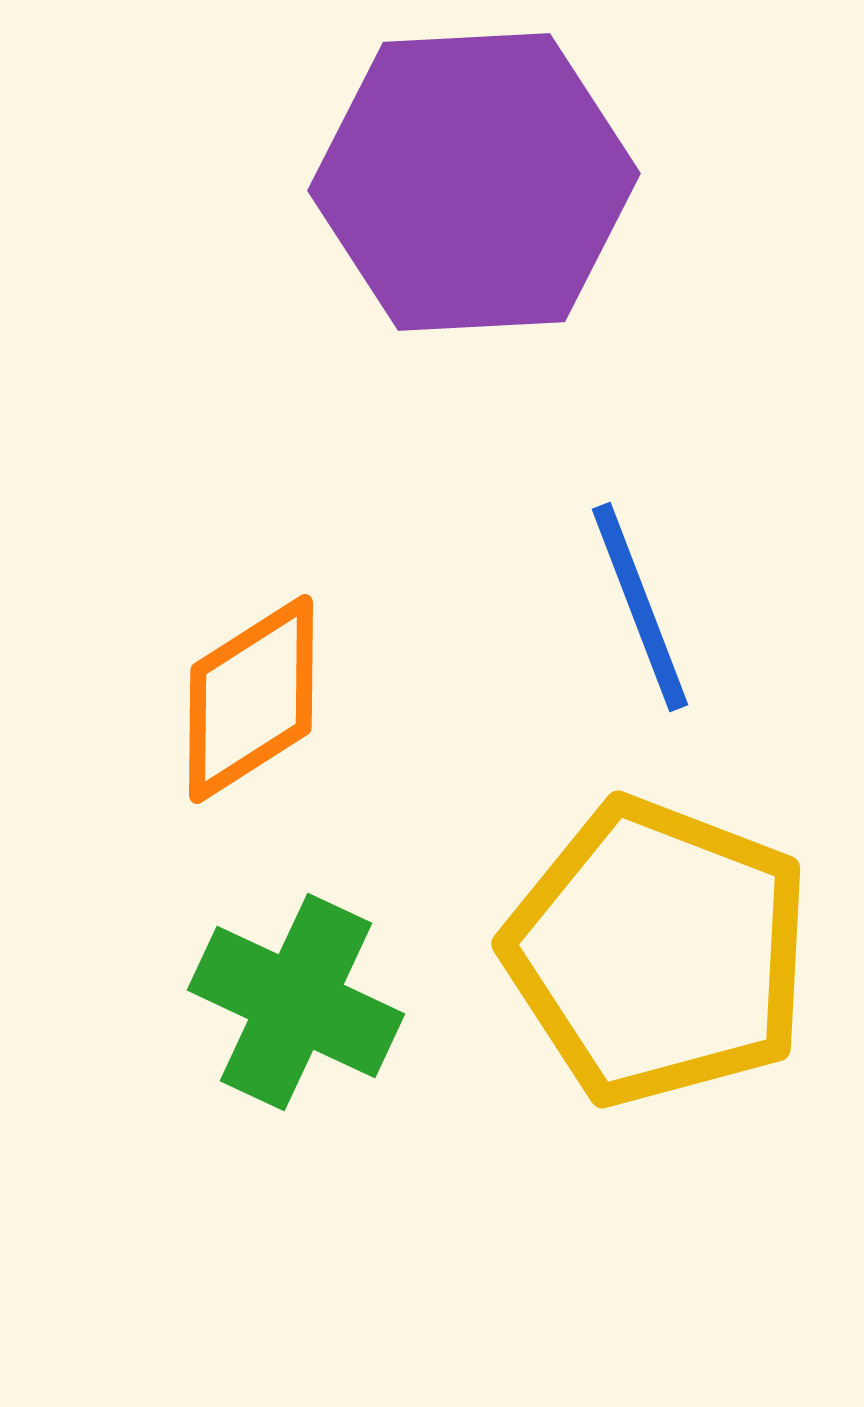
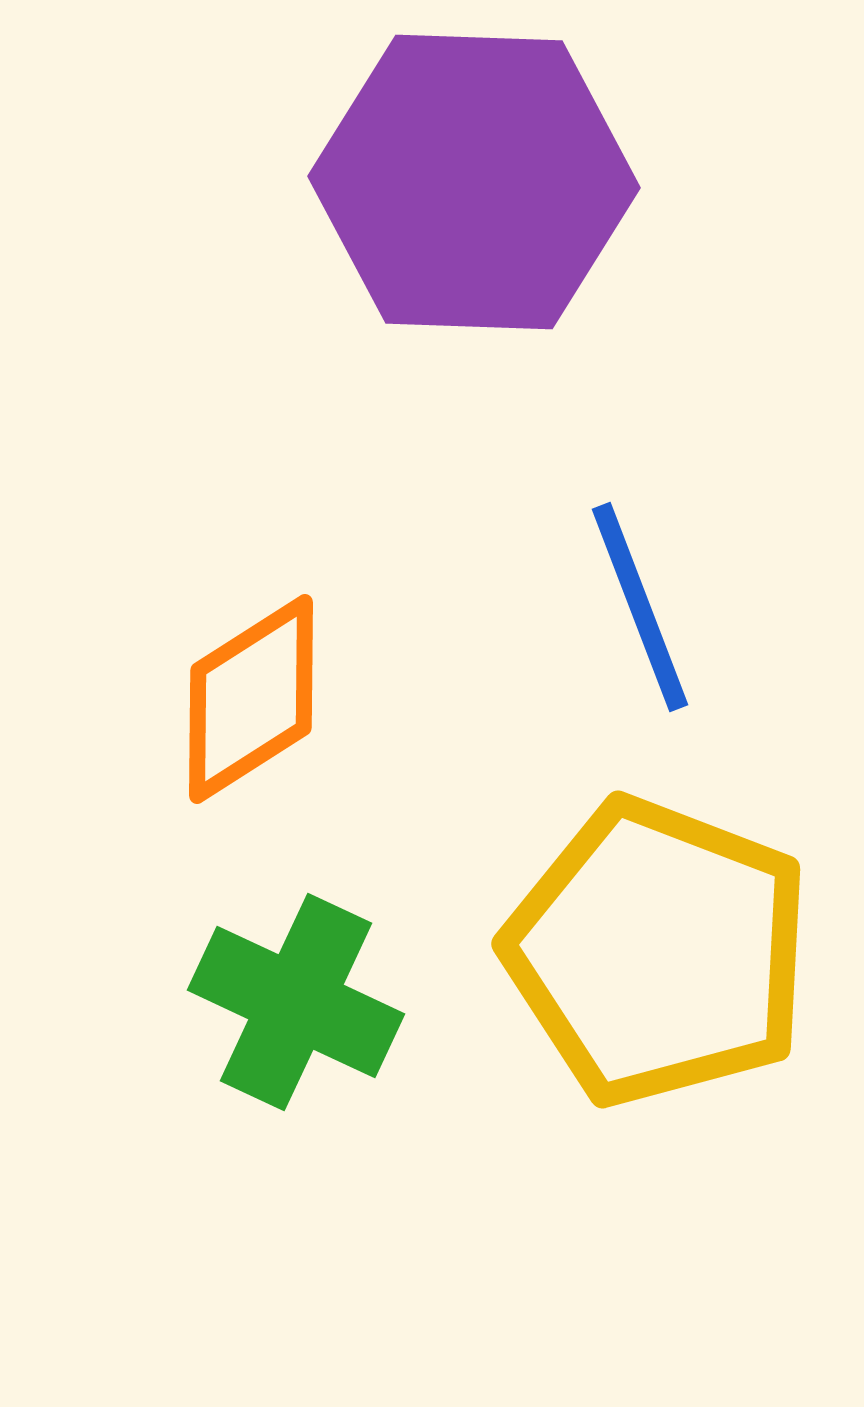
purple hexagon: rotated 5 degrees clockwise
